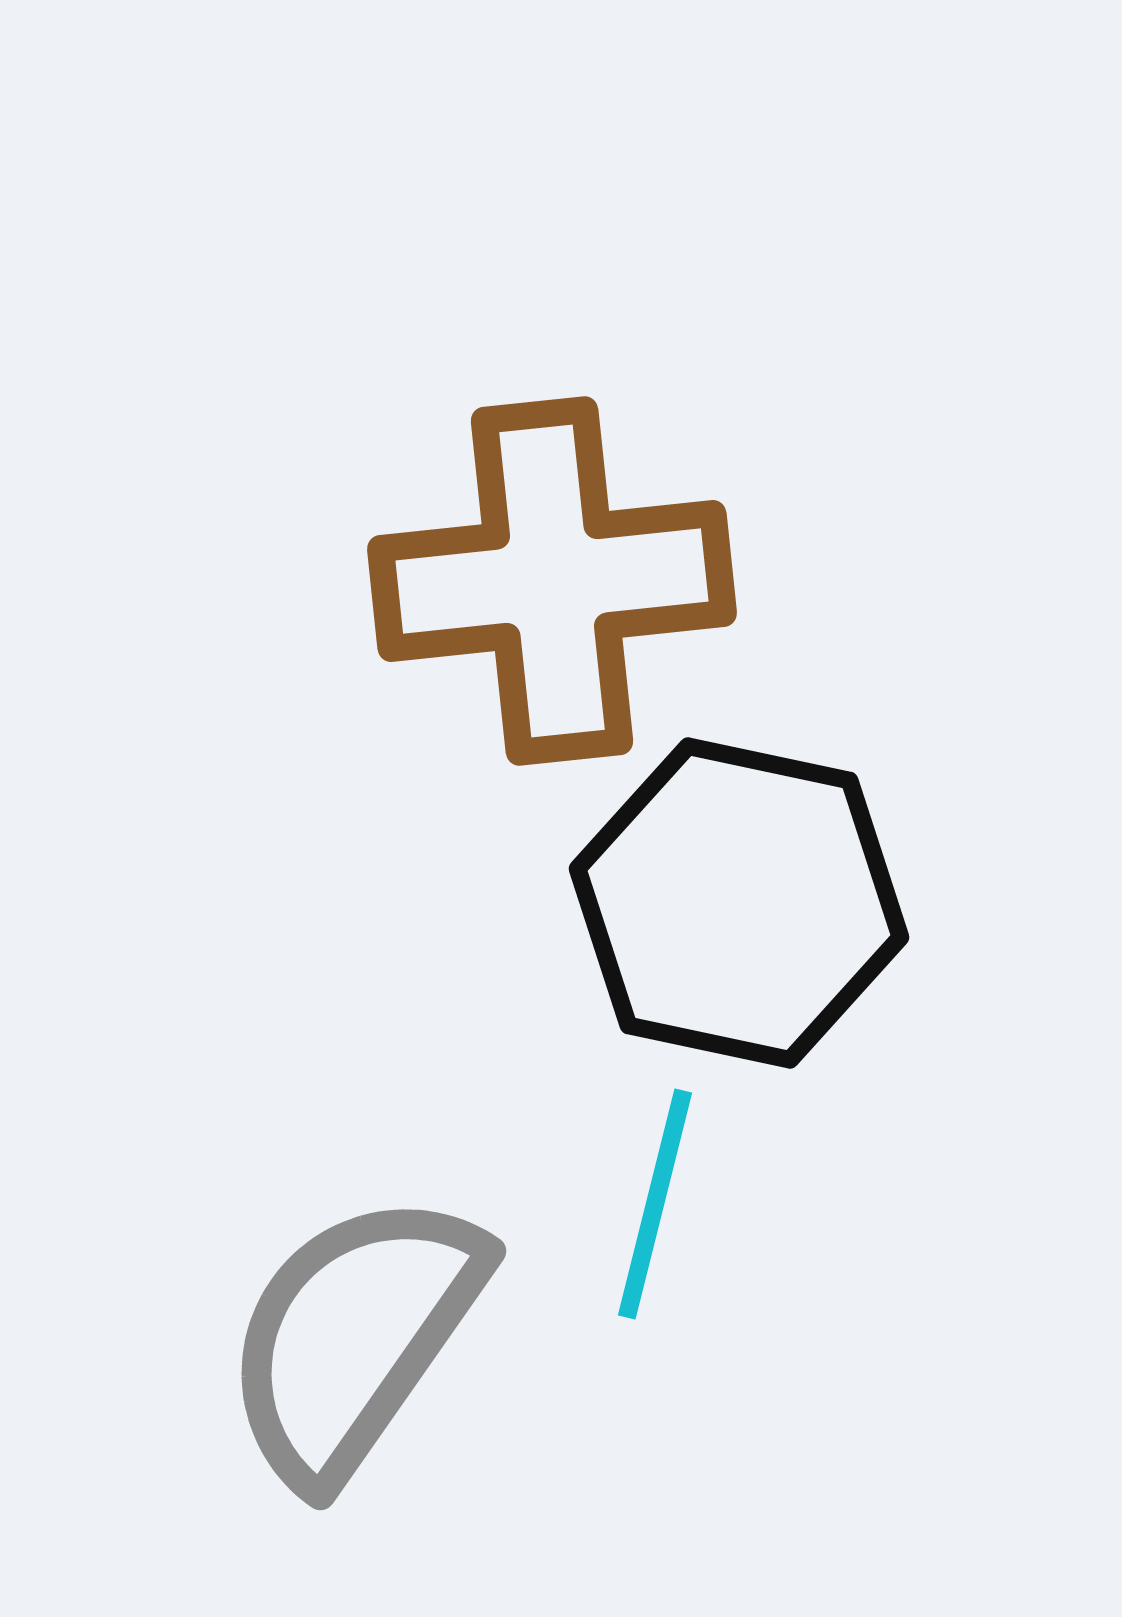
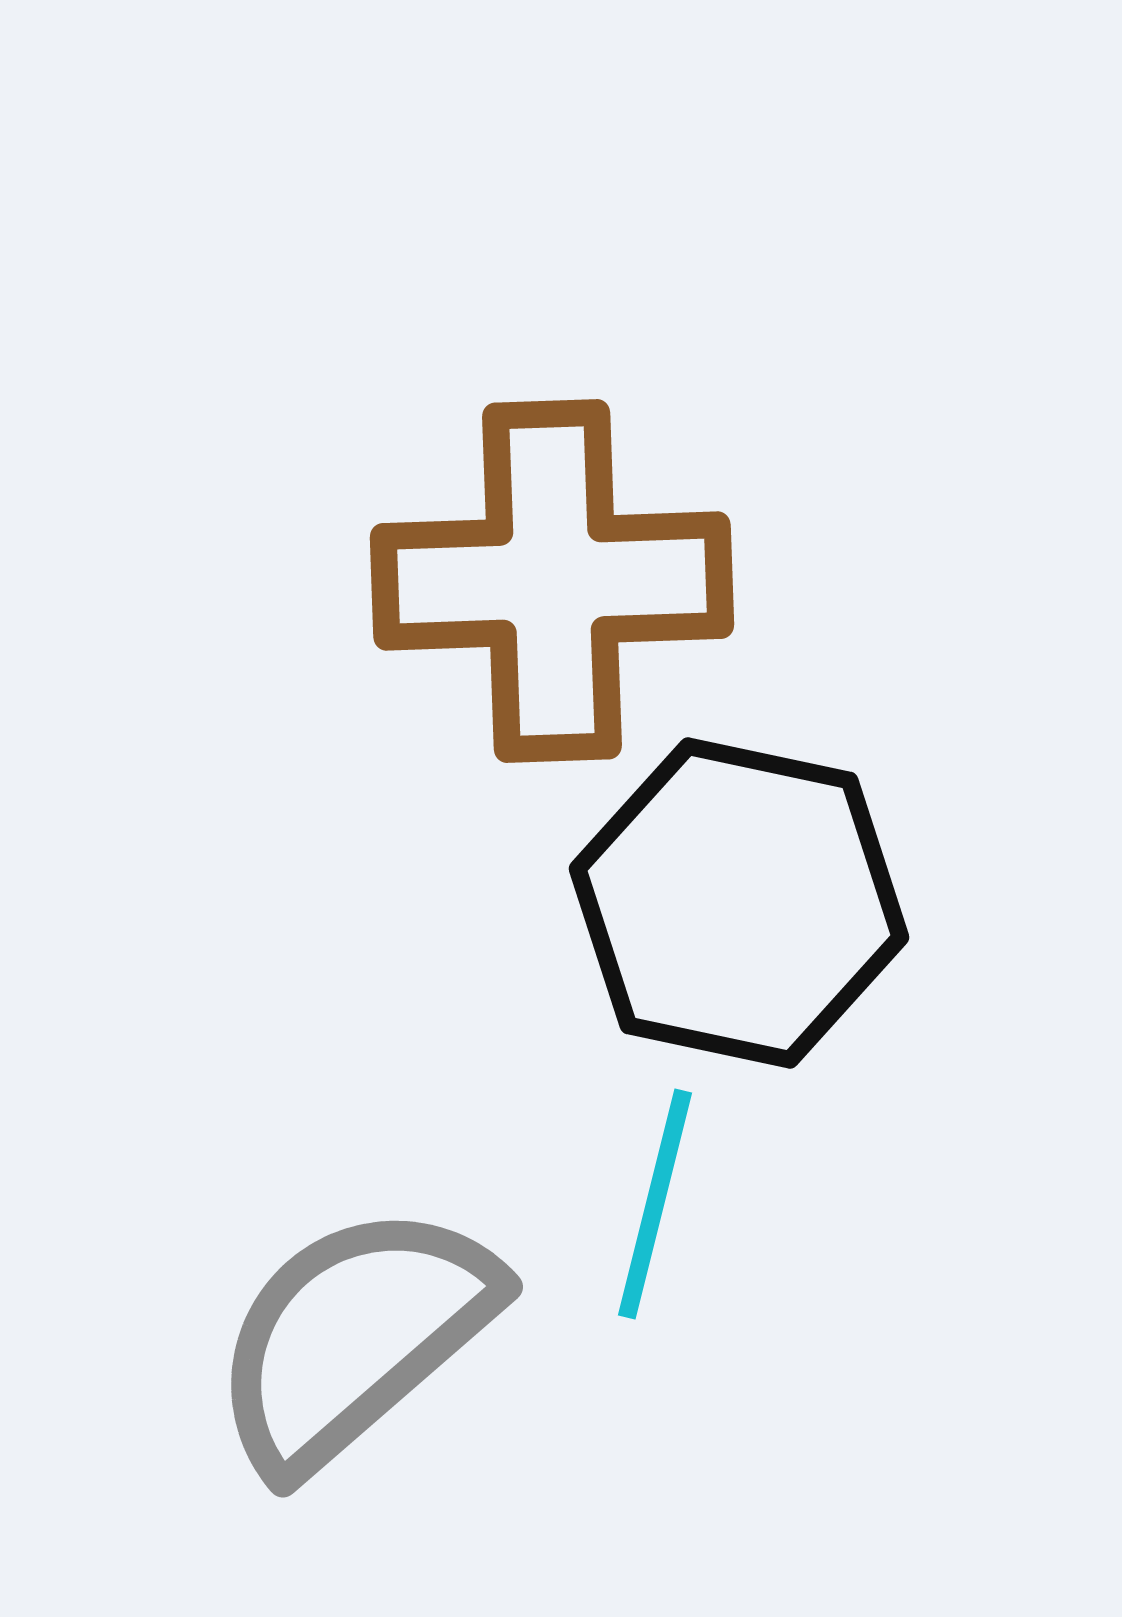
brown cross: rotated 4 degrees clockwise
gray semicircle: rotated 14 degrees clockwise
